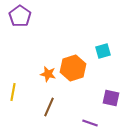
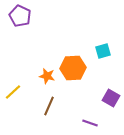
purple pentagon: rotated 10 degrees counterclockwise
orange hexagon: rotated 15 degrees clockwise
orange star: moved 1 px left, 2 px down
yellow line: rotated 36 degrees clockwise
purple square: rotated 18 degrees clockwise
brown line: moved 1 px up
